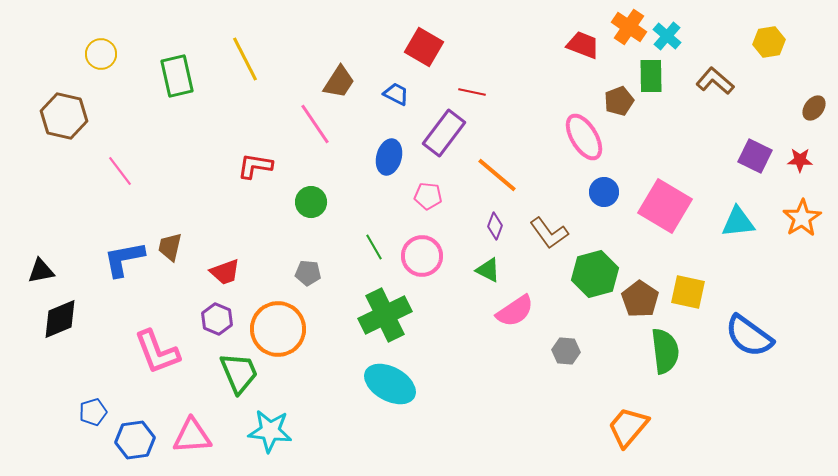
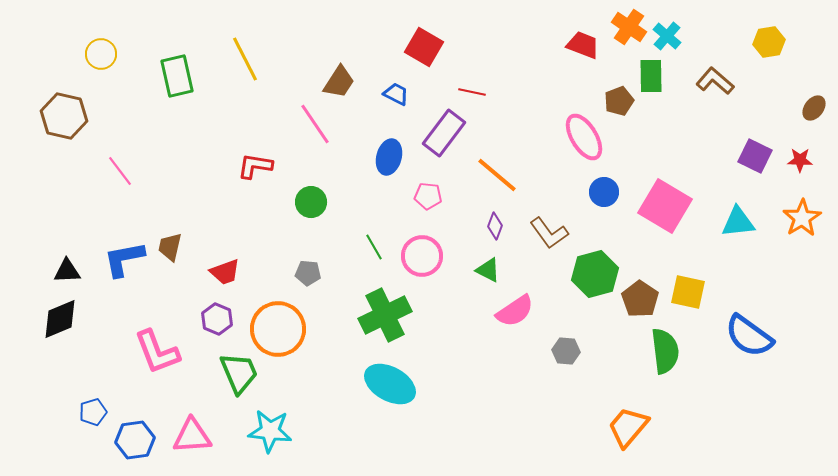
black triangle at (41, 271): moved 26 px right; rotated 8 degrees clockwise
